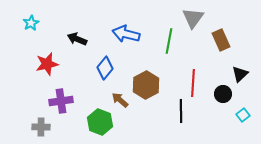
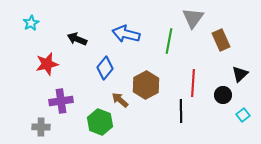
black circle: moved 1 px down
